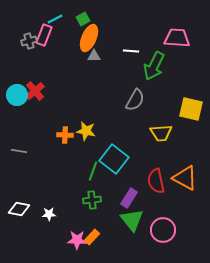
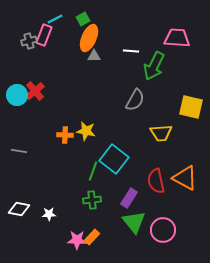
yellow square: moved 2 px up
green triangle: moved 2 px right, 2 px down
